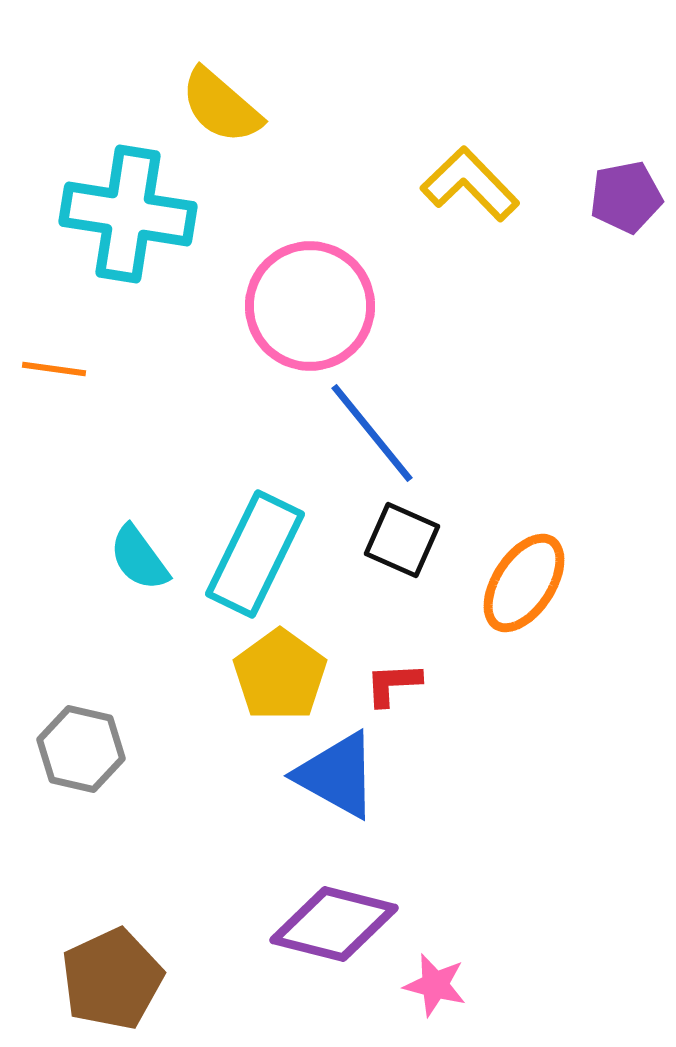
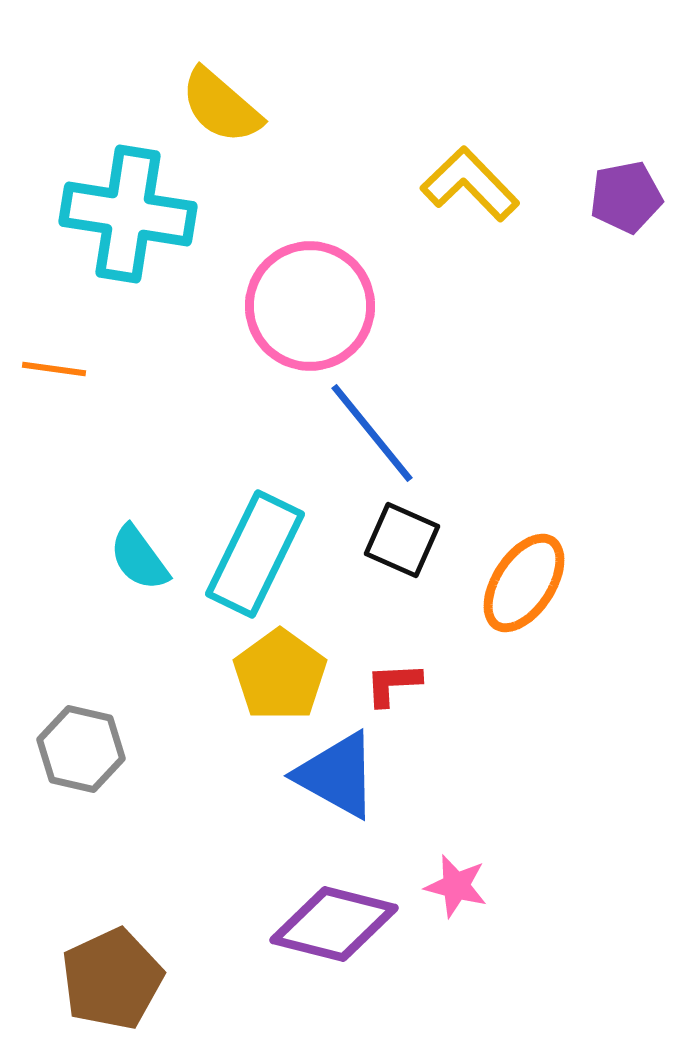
pink star: moved 21 px right, 99 px up
